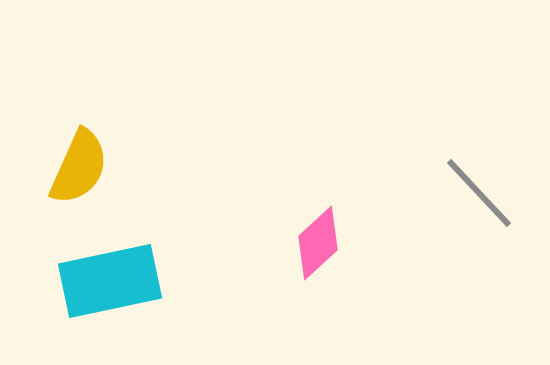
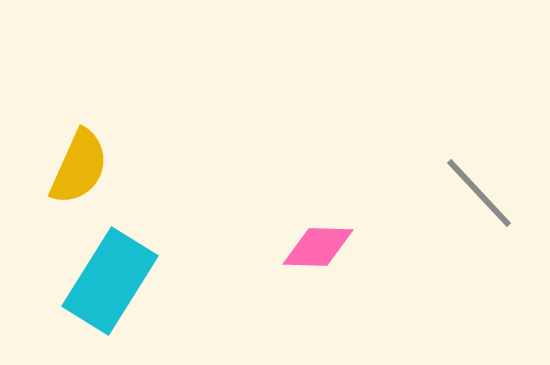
pink diamond: moved 4 px down; rotated 44 degrees clockwise
cyan rectangle: rotated 46 degrees counterclockwise
